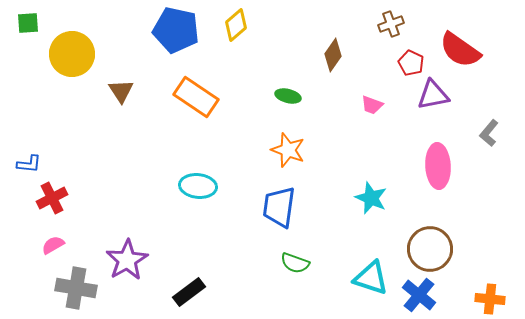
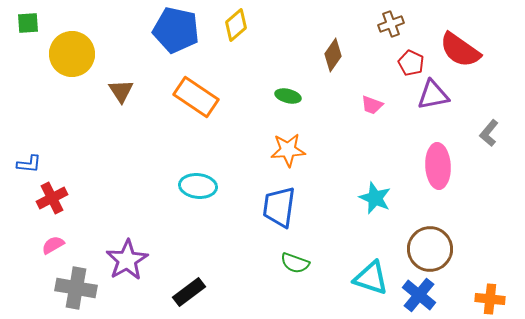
orange star: rotated 24 degrees counterclockwise
cyan star: moved 4 px right
